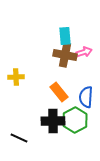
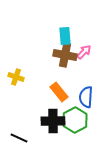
pink arrow: rotated 28 degrees counterclockwise
yellow cross: rotated 21 degrees clockwise
